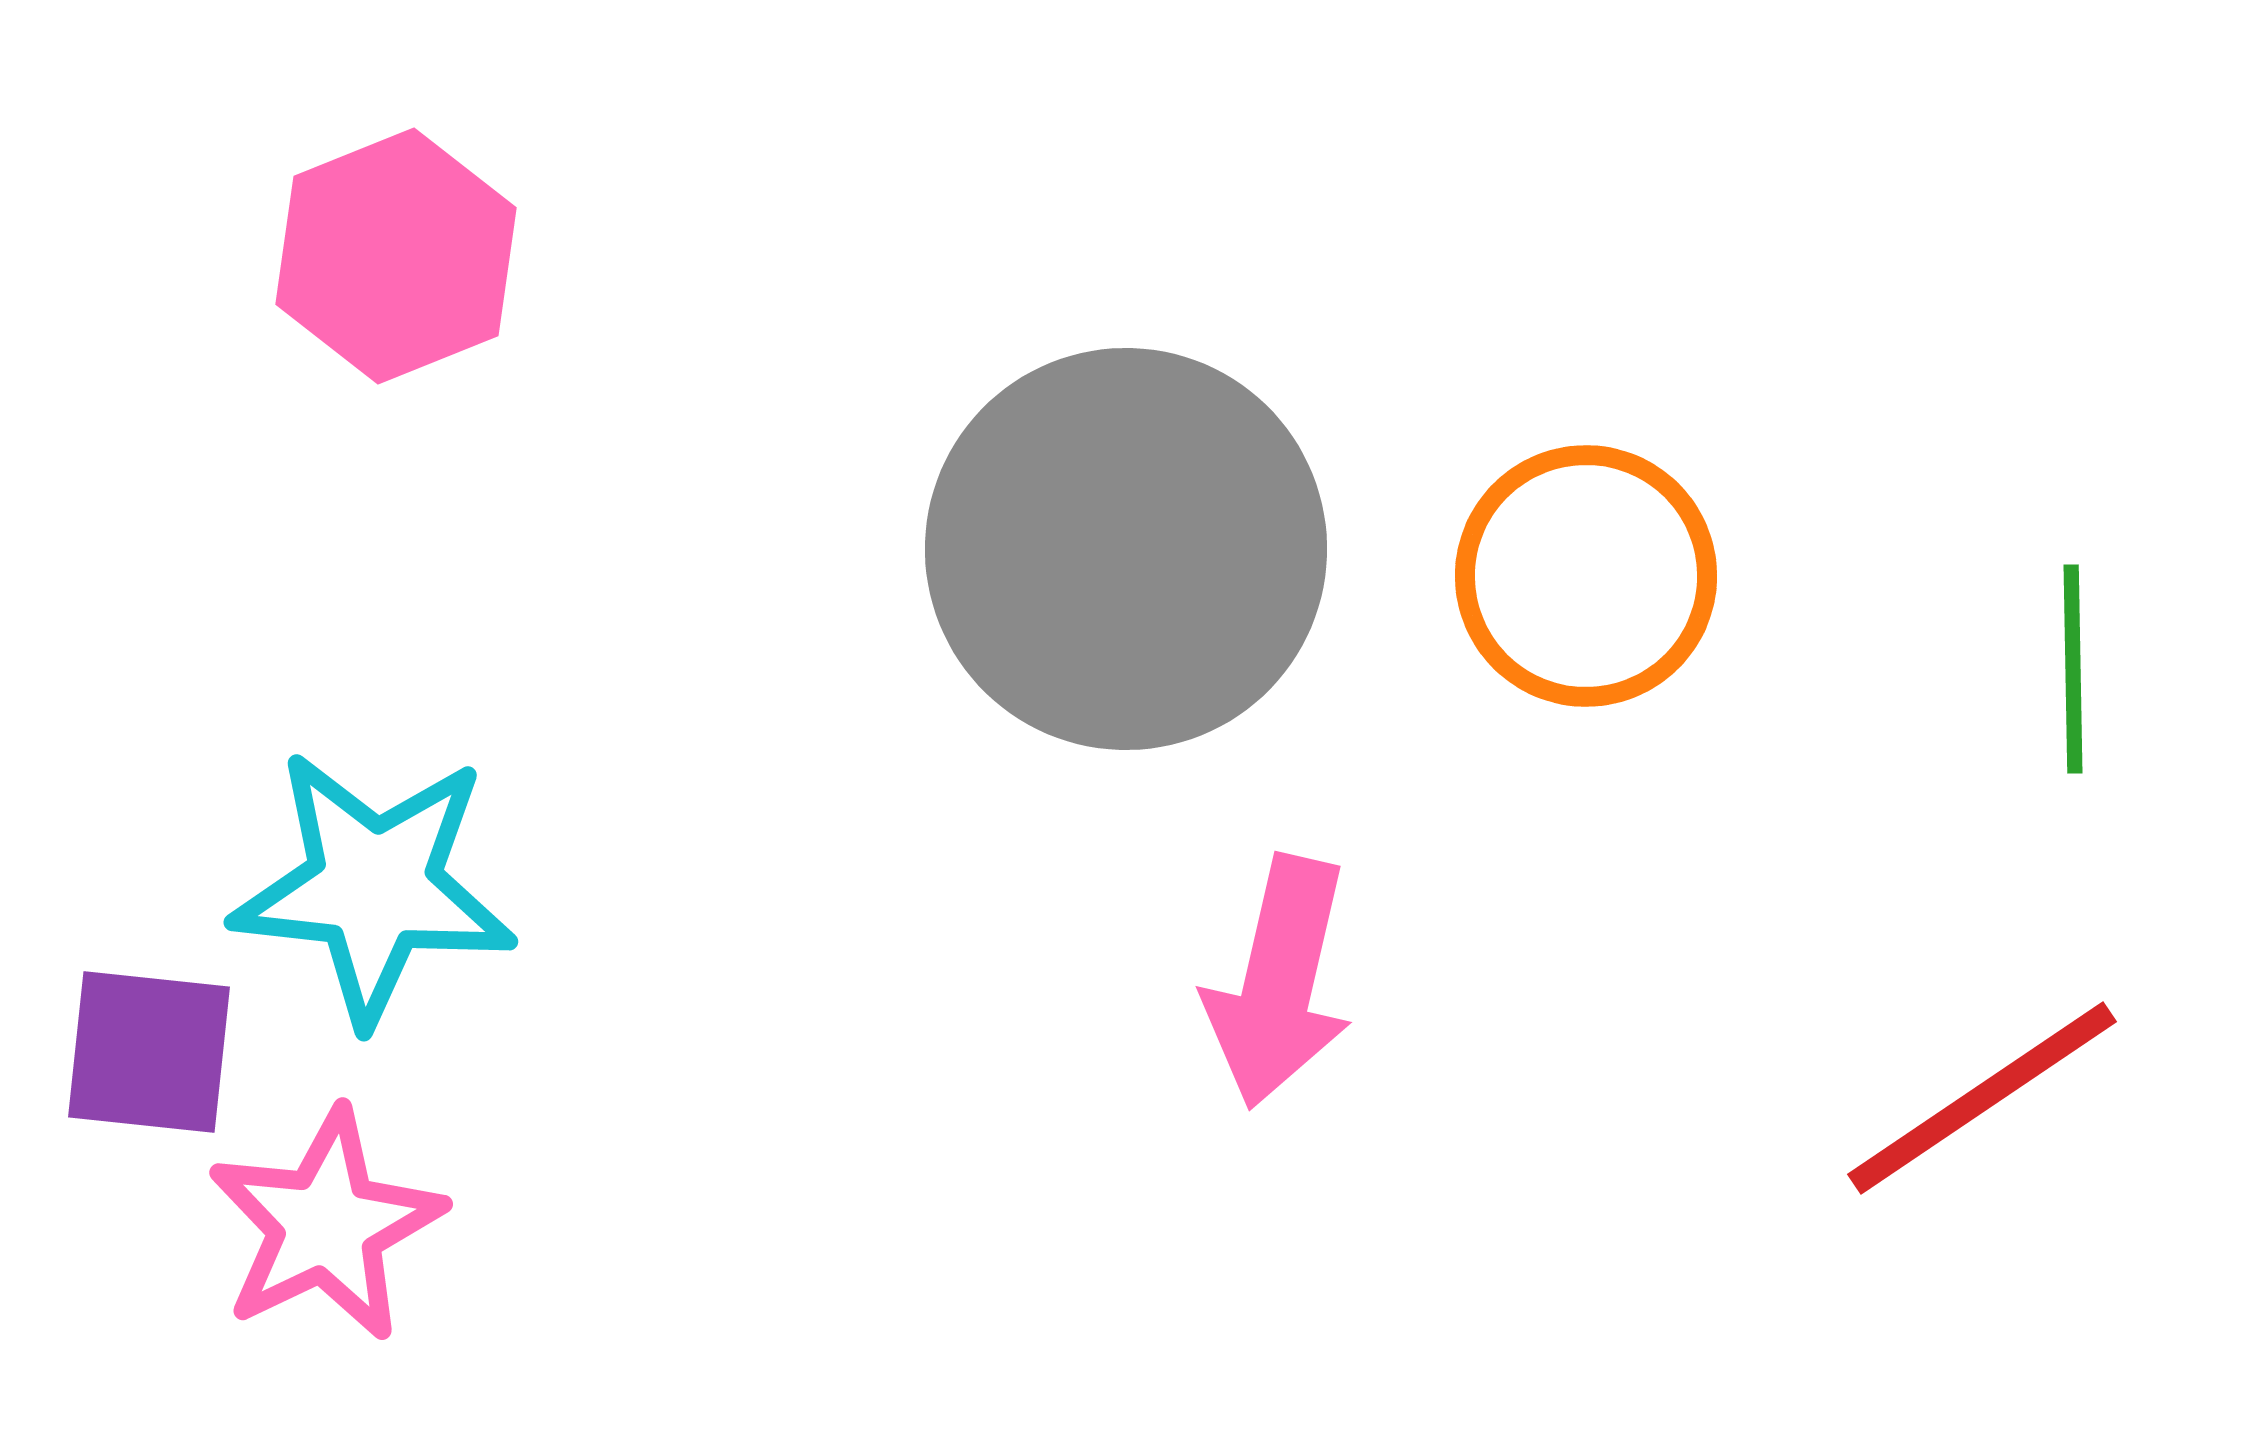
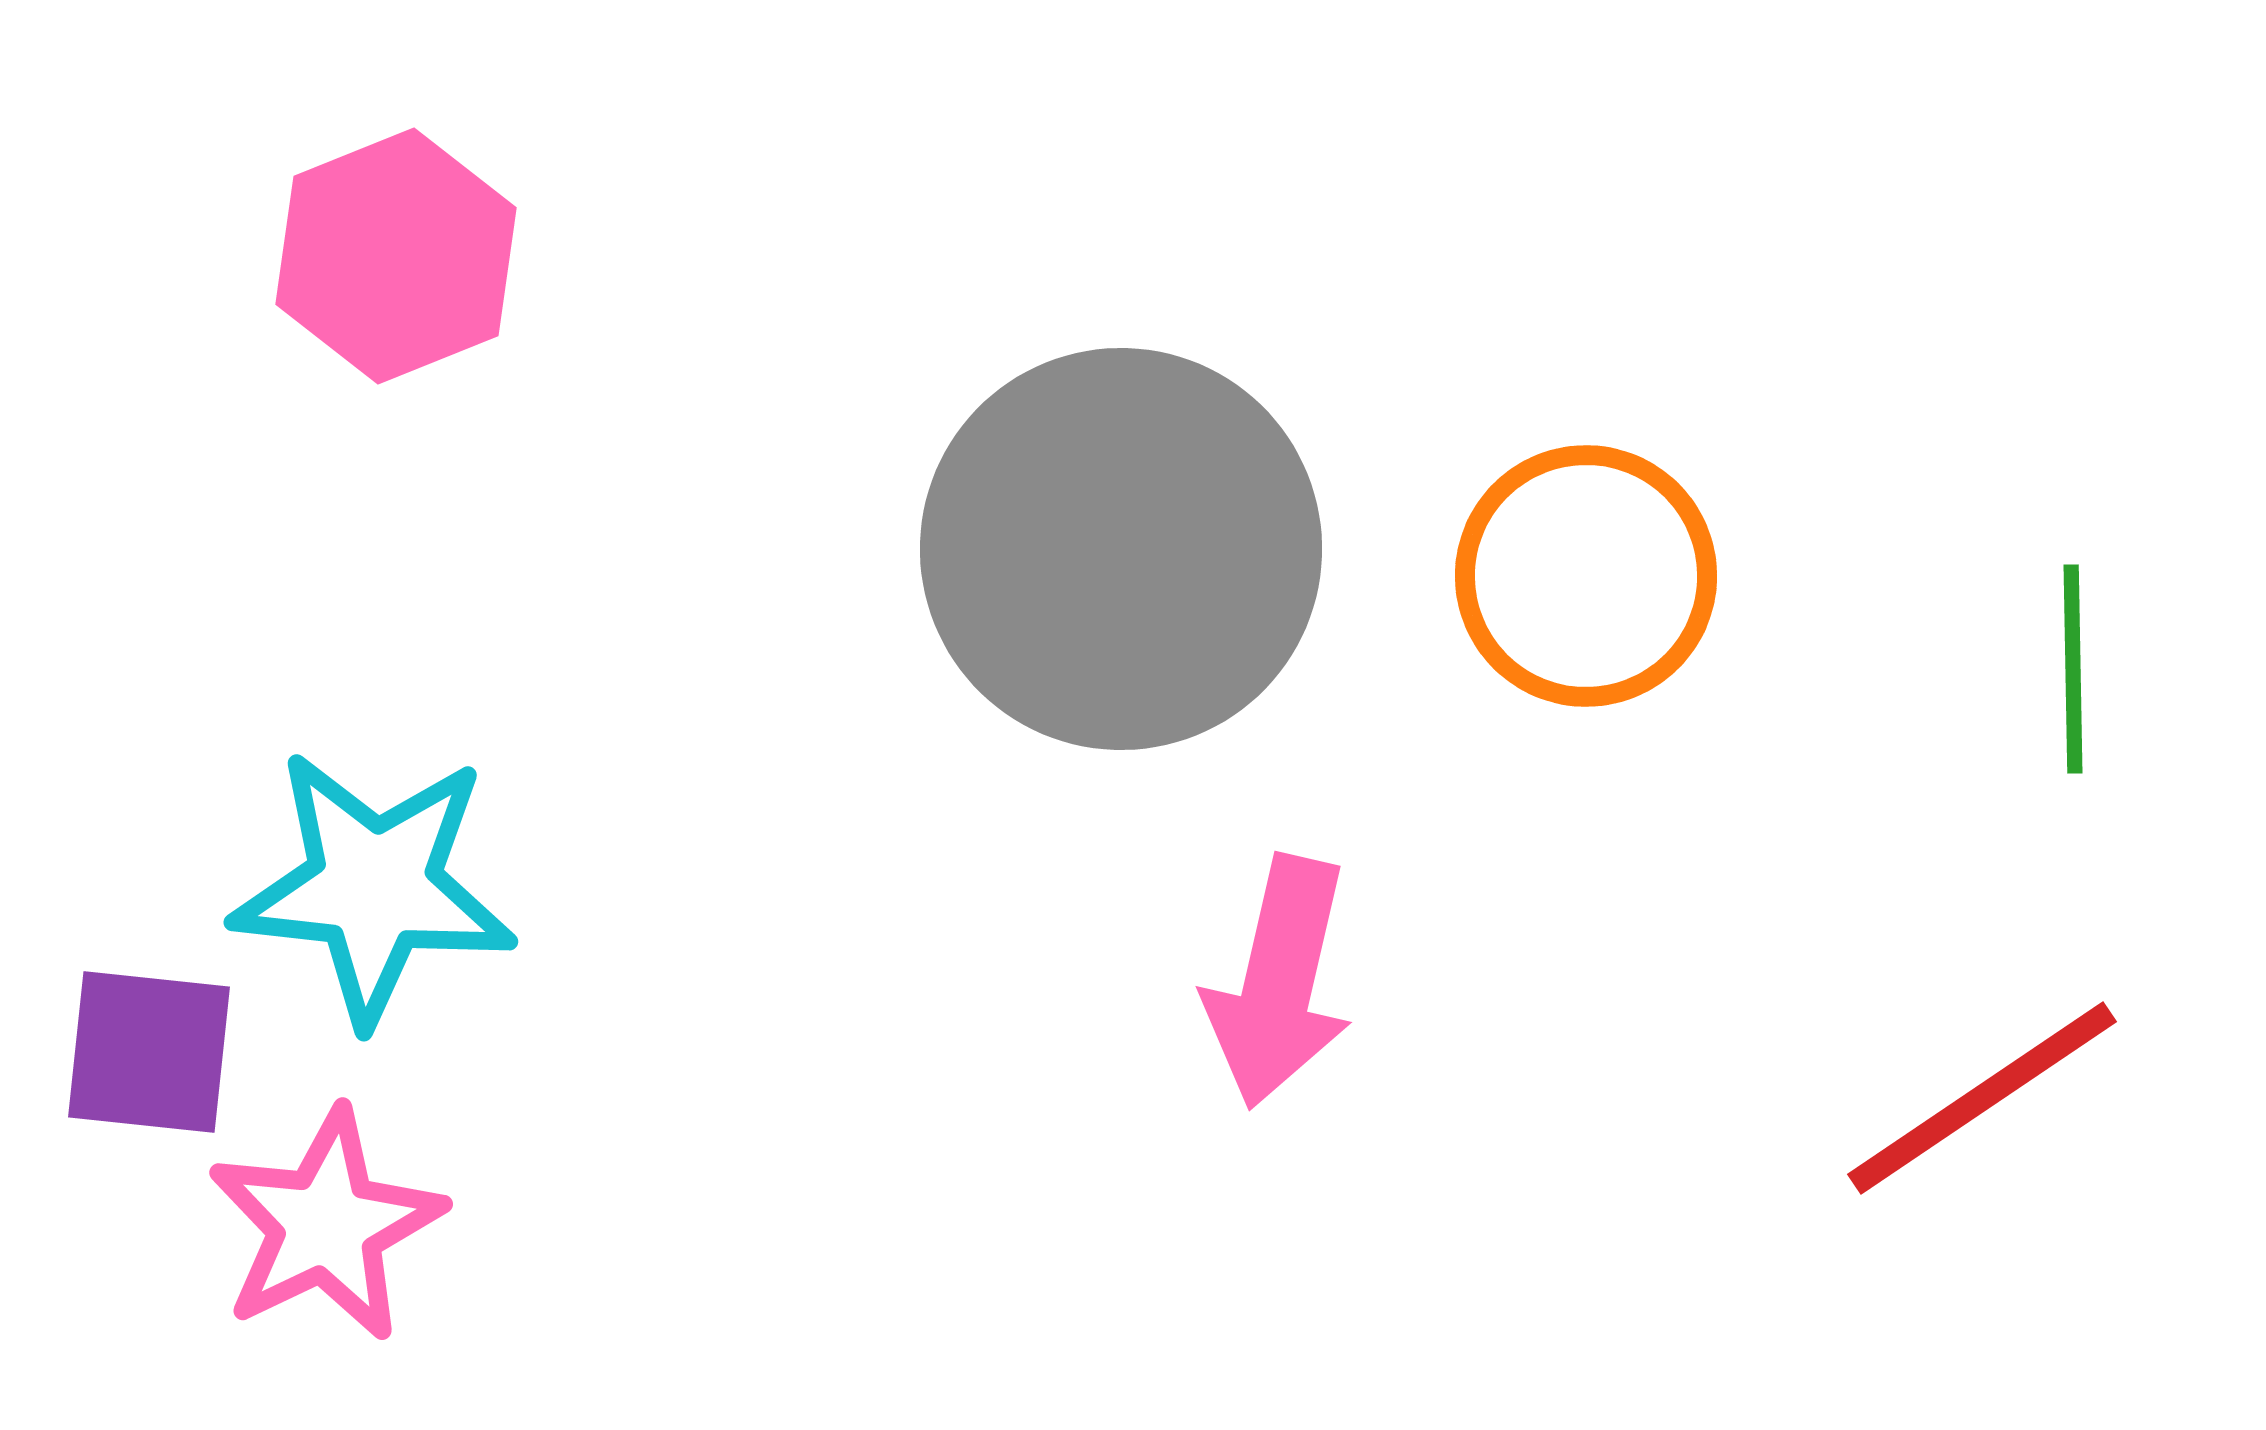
gray circle: moved 5 px left
